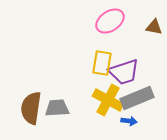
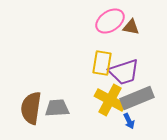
brown triangle: moved 23 px left
yellow cross: moved 2 px right
blue arrow: rotated 56 degrees clockwise
